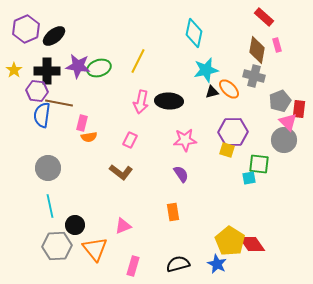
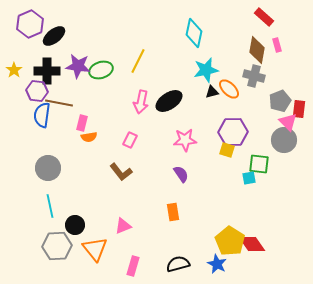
purple hexagon at (26, 29): moved 4 px right, 5 px up
green ellipse at (99, 68): moved 2 px right, 2 px down
black ellipse at (169, 101): rotated 36 degrees counterclockwise
brown L-shape at (121, 172): rotated 15 degrees clockwise
